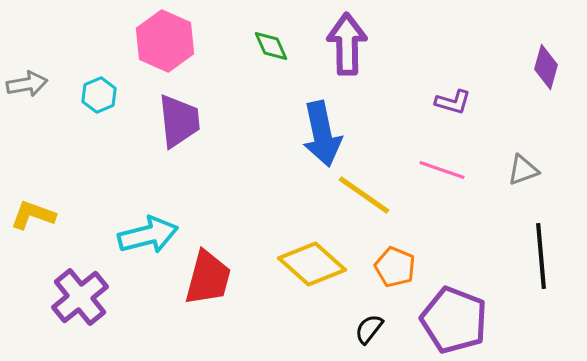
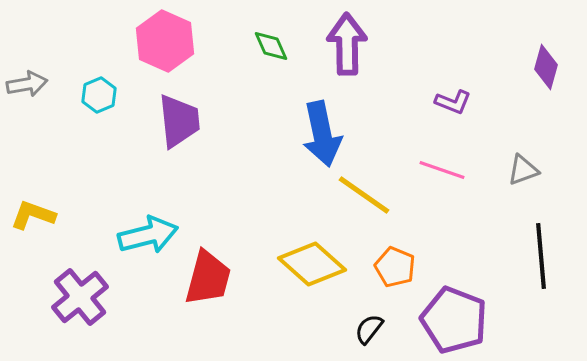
purple L-shape: rotated 6 degrees clockwise
